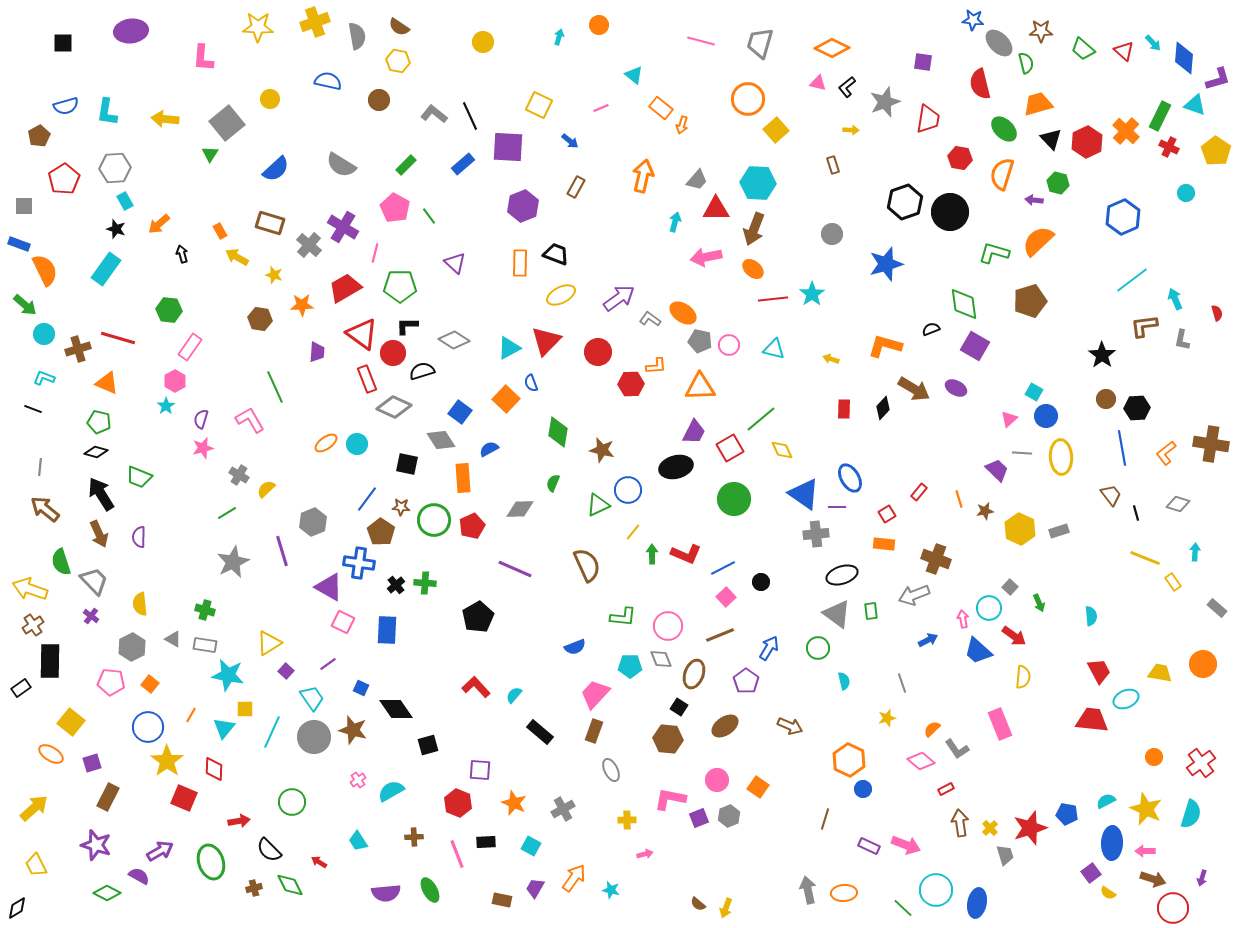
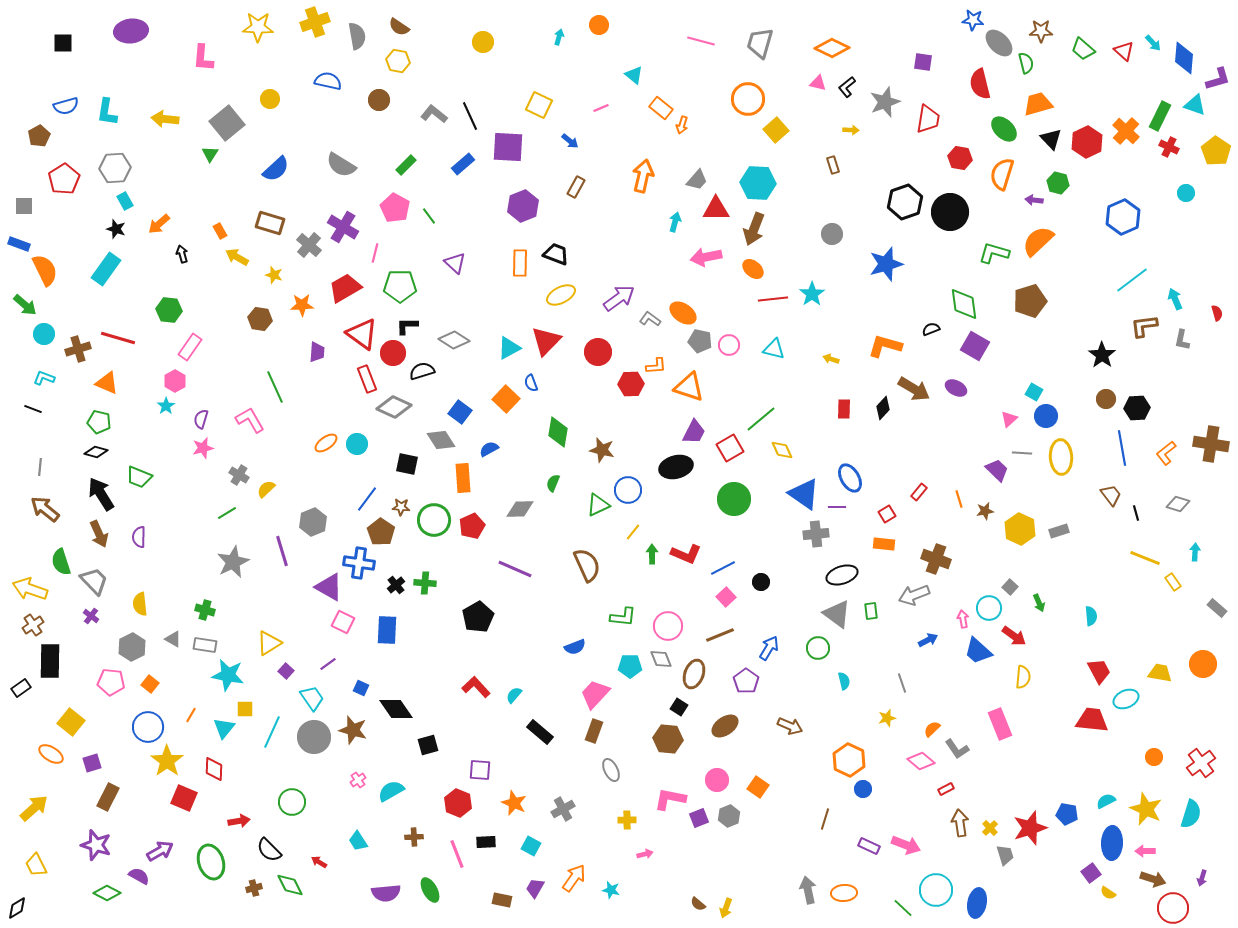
orange triangle at (700, 387): moved 11 px left; rotated 20 degrees clockwise
